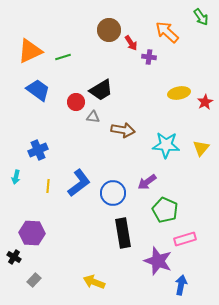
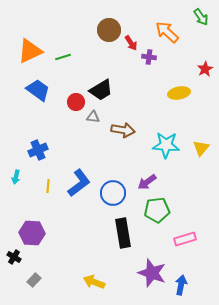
red star: moved 33 px up
green pentagon: moved 8 px left; rotated 30 degrees counterclockwise
purple star: moved 6 px left, 12 px down
